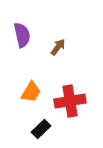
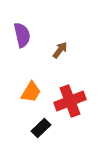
brown arrow: moved 2 px right, 3 px down
red cross: rotated 12 degrees counterclockwise
black rectangle: moved 1 px up
